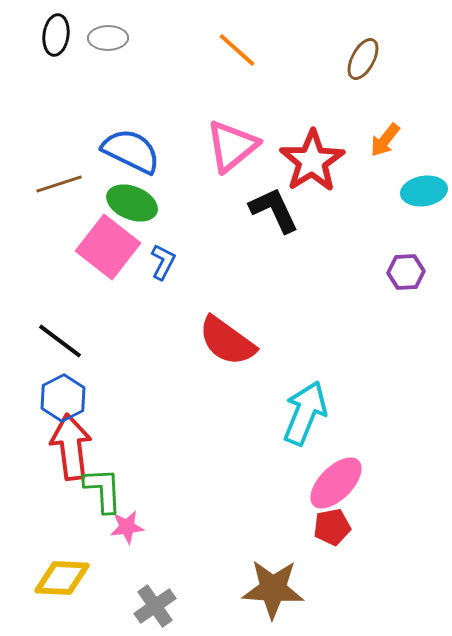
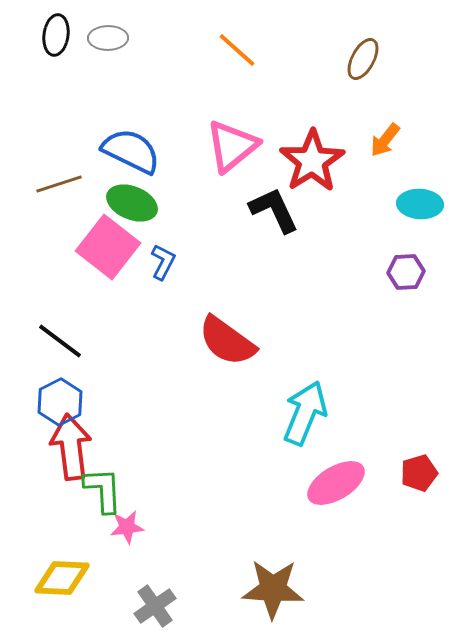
cyan ellipse: moved 4 px left, 13 px down; rotated 12 degrees clockwise
blue hexagon: moved 3 px left, 4 px down
pink ellipse: rotated 14 degrees clockwise
red pentagon: moved 87 px right, 54 px up; rotated 6 degrees counterclockwise
